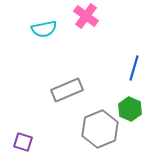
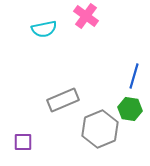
blue line: moved 8 px down
gray rectangle: moved 4 px left, 10 px down
green hexagon: rotated 15 degrees counterclockwise
purple square: rotated 18 degrees counterclockwise
